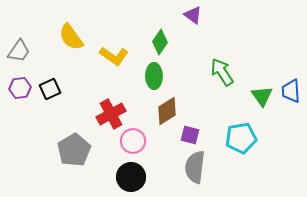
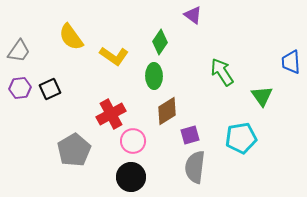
blue trapezoid: moved 29 px up
purple square: rotated 30 degrees counterclockwise
